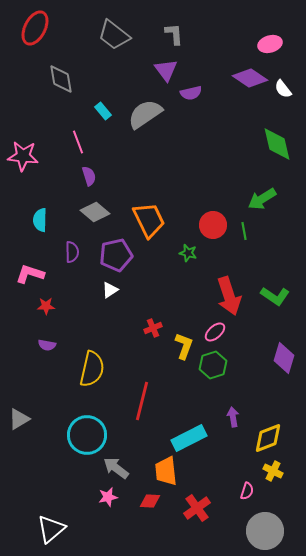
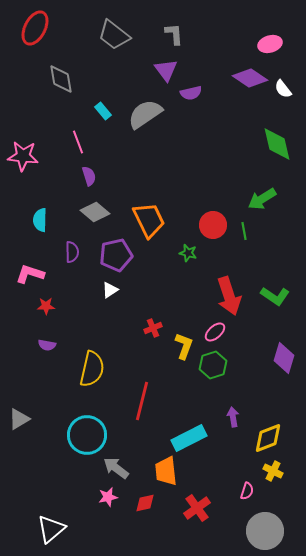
red diamond at (150, 501): moved 5 px left, 2 px down; rotated 15 degrees counterclockwise
